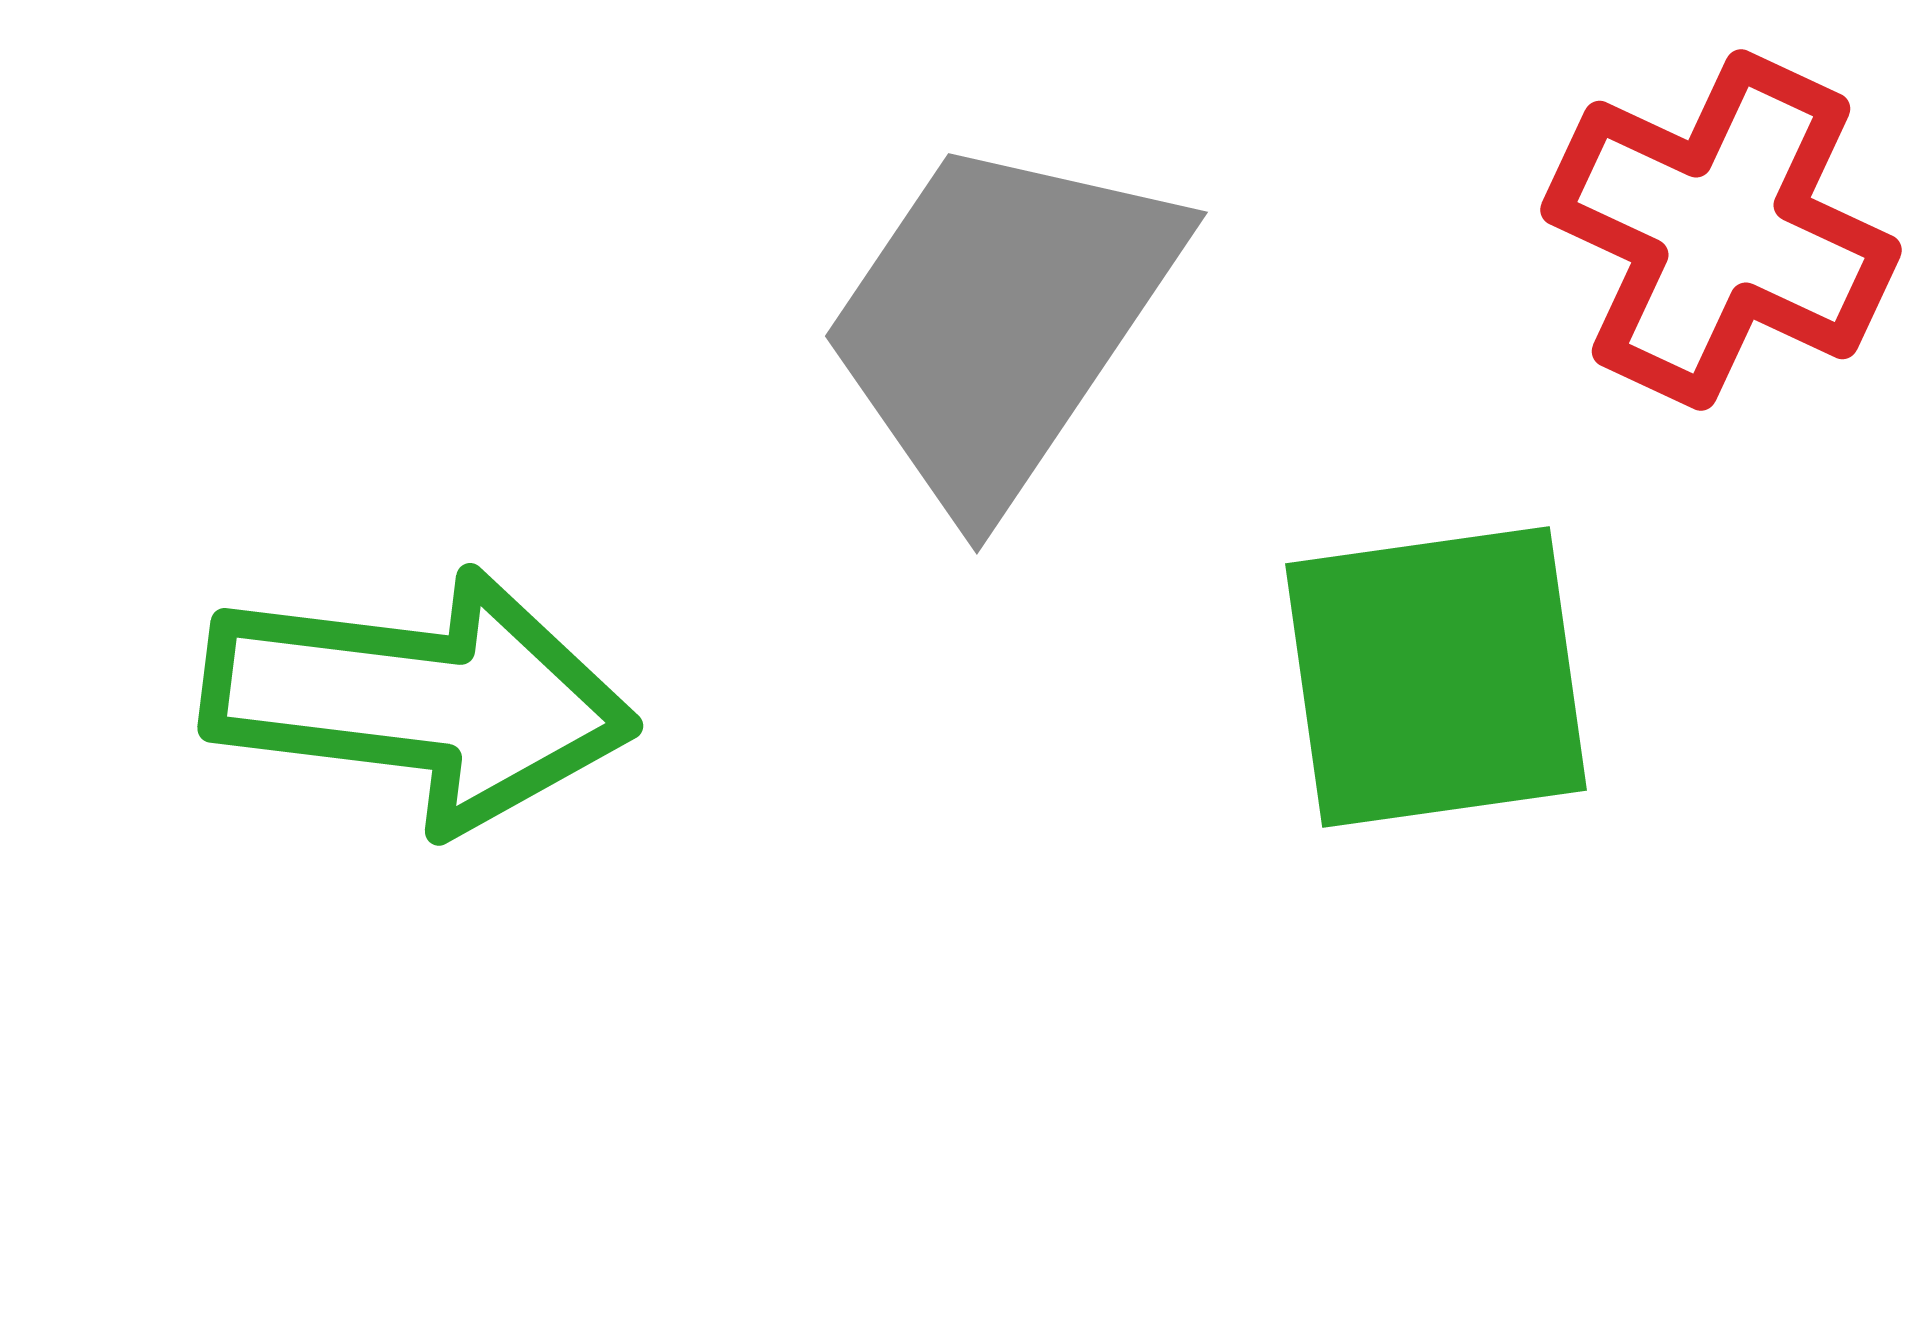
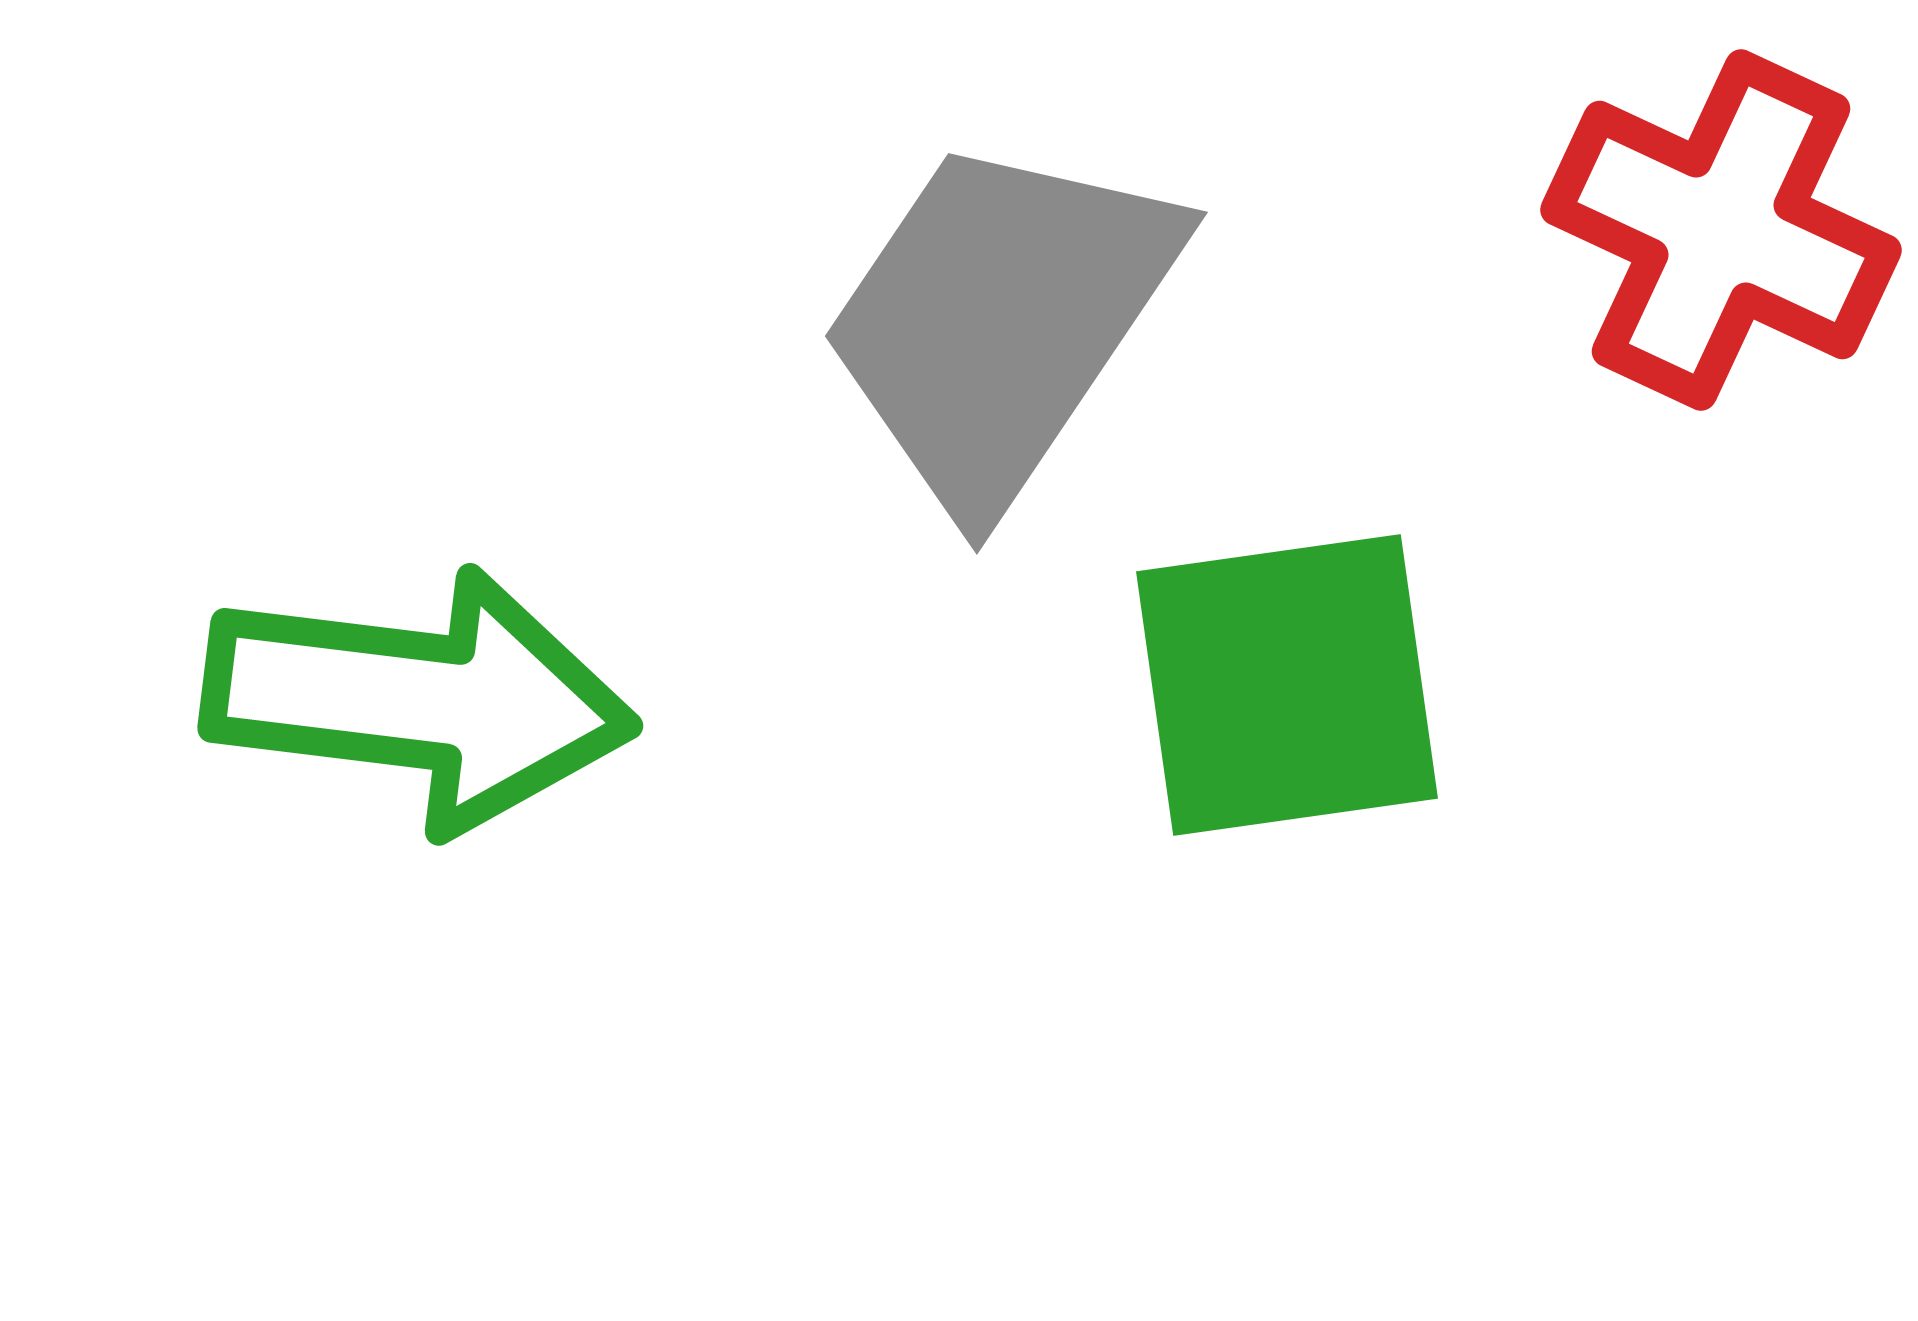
green square: moved 149 px left, 8 px down
